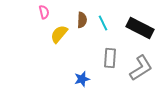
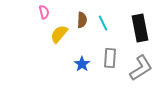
black rectangle: rotated 52 degrees clockwise
blue star: moved 15 px up; rotated 21 degrees counterclockwise
